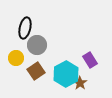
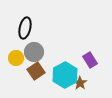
gray circle: moved 3 px left, 7 px down
cyan hexagon: moved 1 px left, 1 px down
